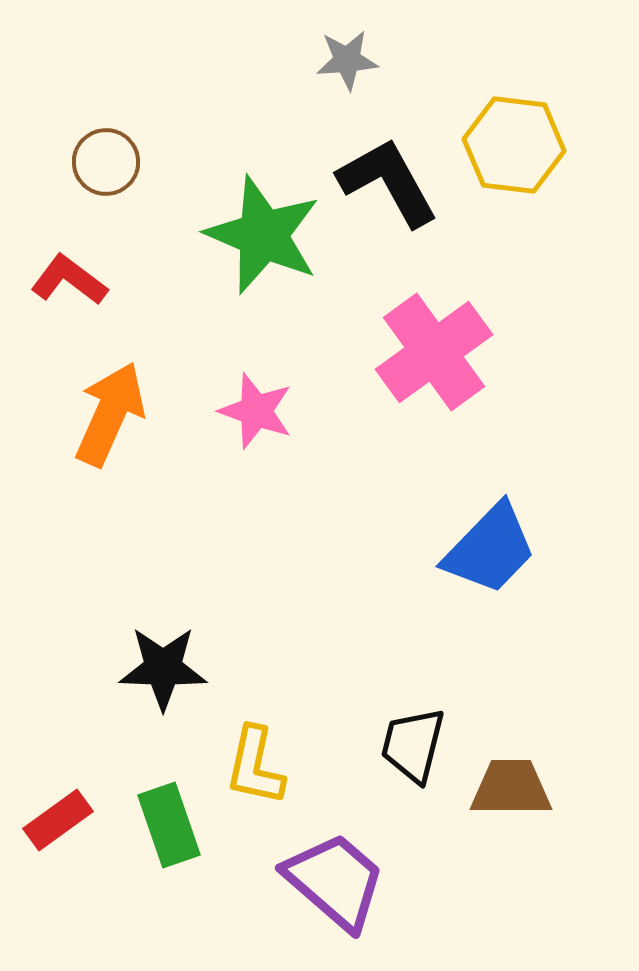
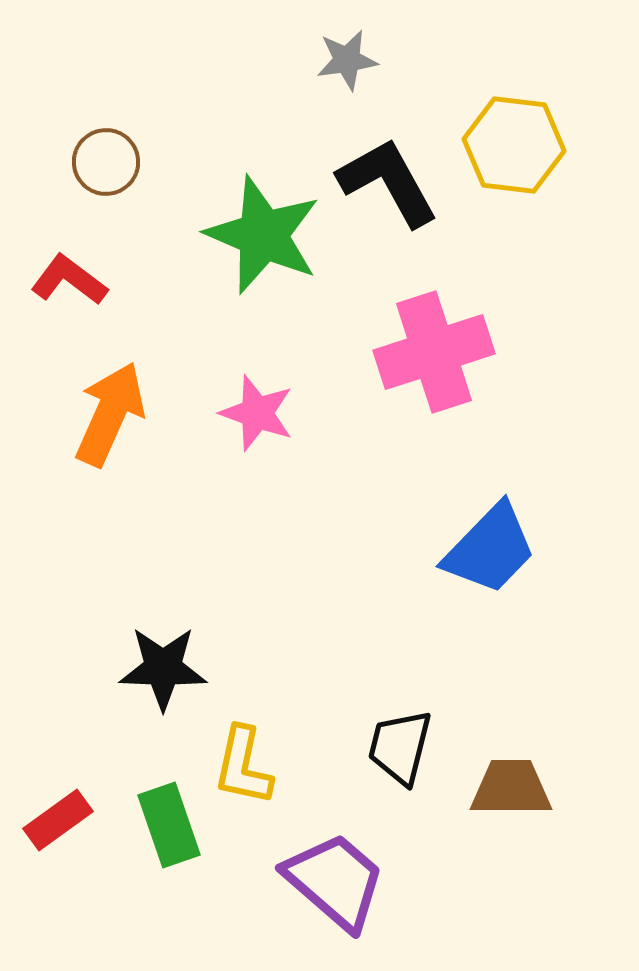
gray star: rotated 4 degrees counterclockwise
pink cross: rotated 18 degrees clockwise
pink star: moved 1 px right, 2 px down
black trapezoid: moved 13 px left, 2 px down
yellow L-shape: moved 12 px left
